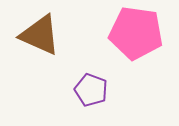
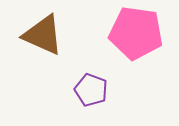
brown triangle: moved 3 px right
